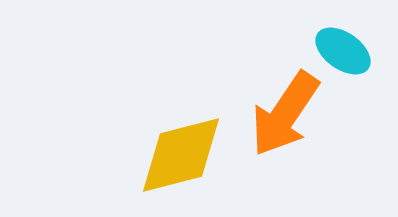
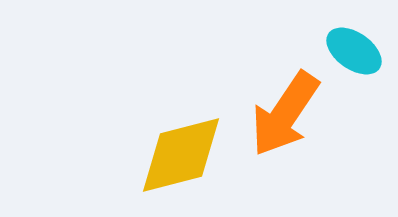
cyan ellipse: moved 11 px right
